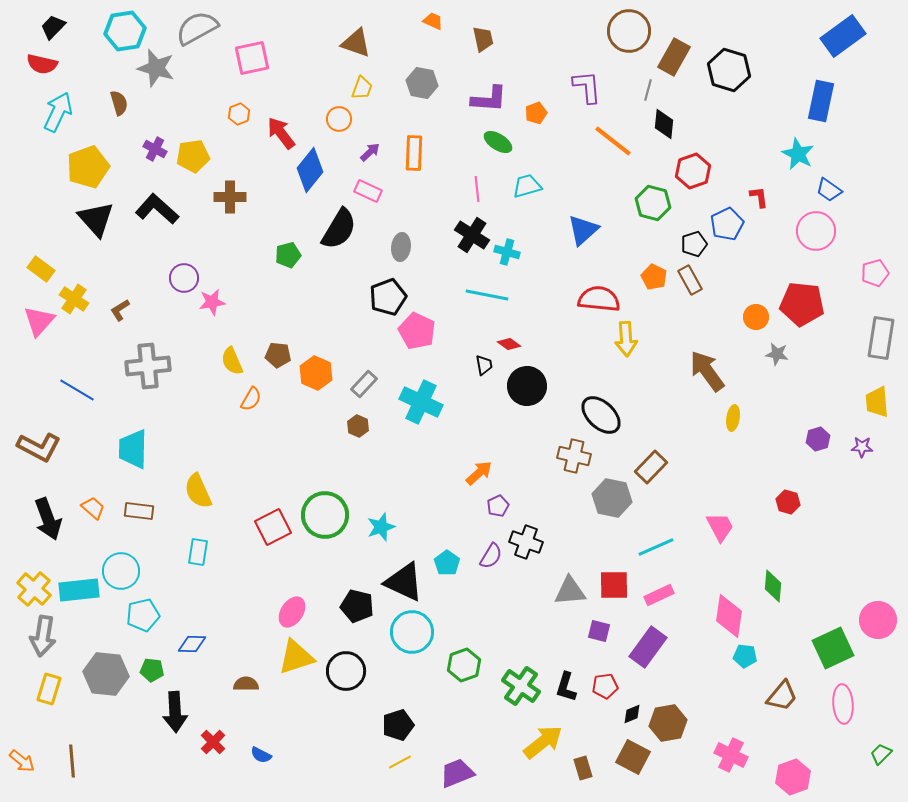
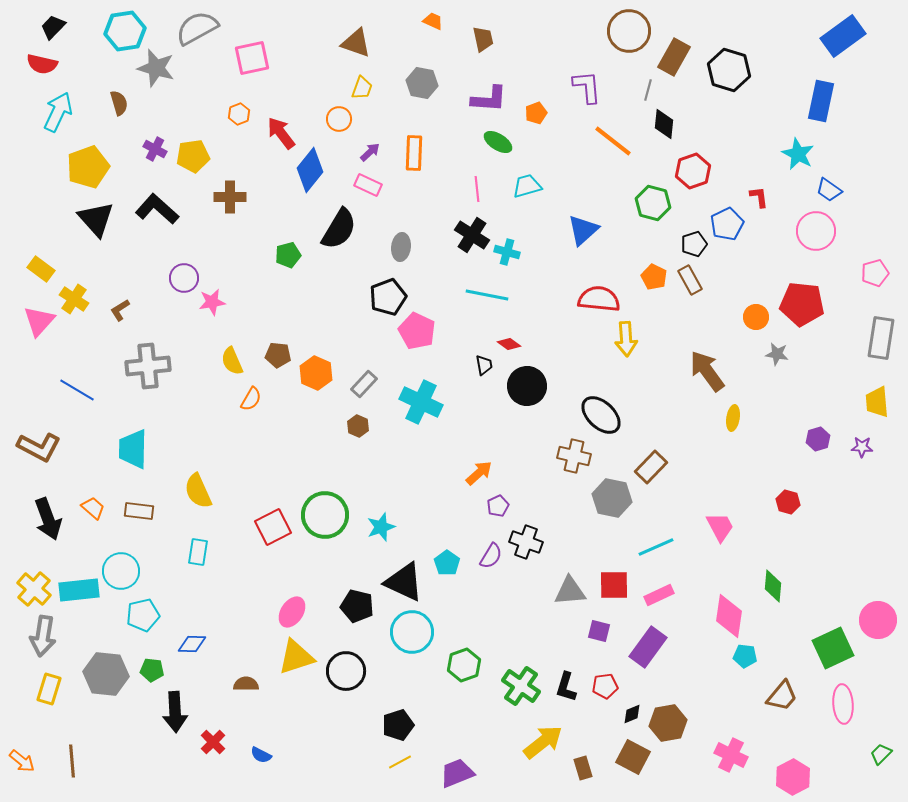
pink rectangle at (368, 191): moved 6 px up
pink hexagon at (793, 777): rotated 8 degrees counterclockwise
